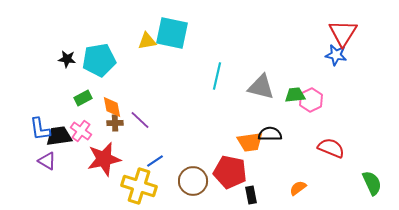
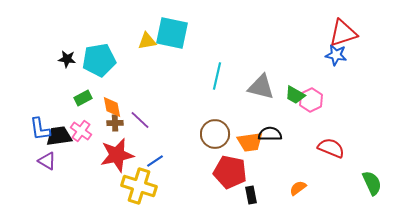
red triangle: rotated 40 degrees clockwise
green trapezoid: rotated 145 degrees counterclockwise
red star: moved 13 px right, 4 px up
brown circle: moved 22 px right, 47 px up
